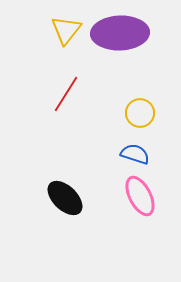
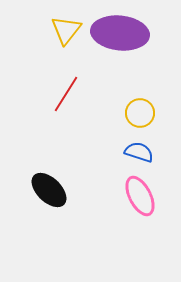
purple ellipse: rotated 8 degrees clockwise
blue semicircle: moved 4 px right, 2 px up
black ellipse: moved 16 px left, 8 px up
